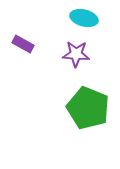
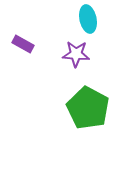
cyan ellipse: moved 4 px right, 1 px down; rotated 64 degrees clockwise
green pentagon: rotated 6 degrees clockwise
